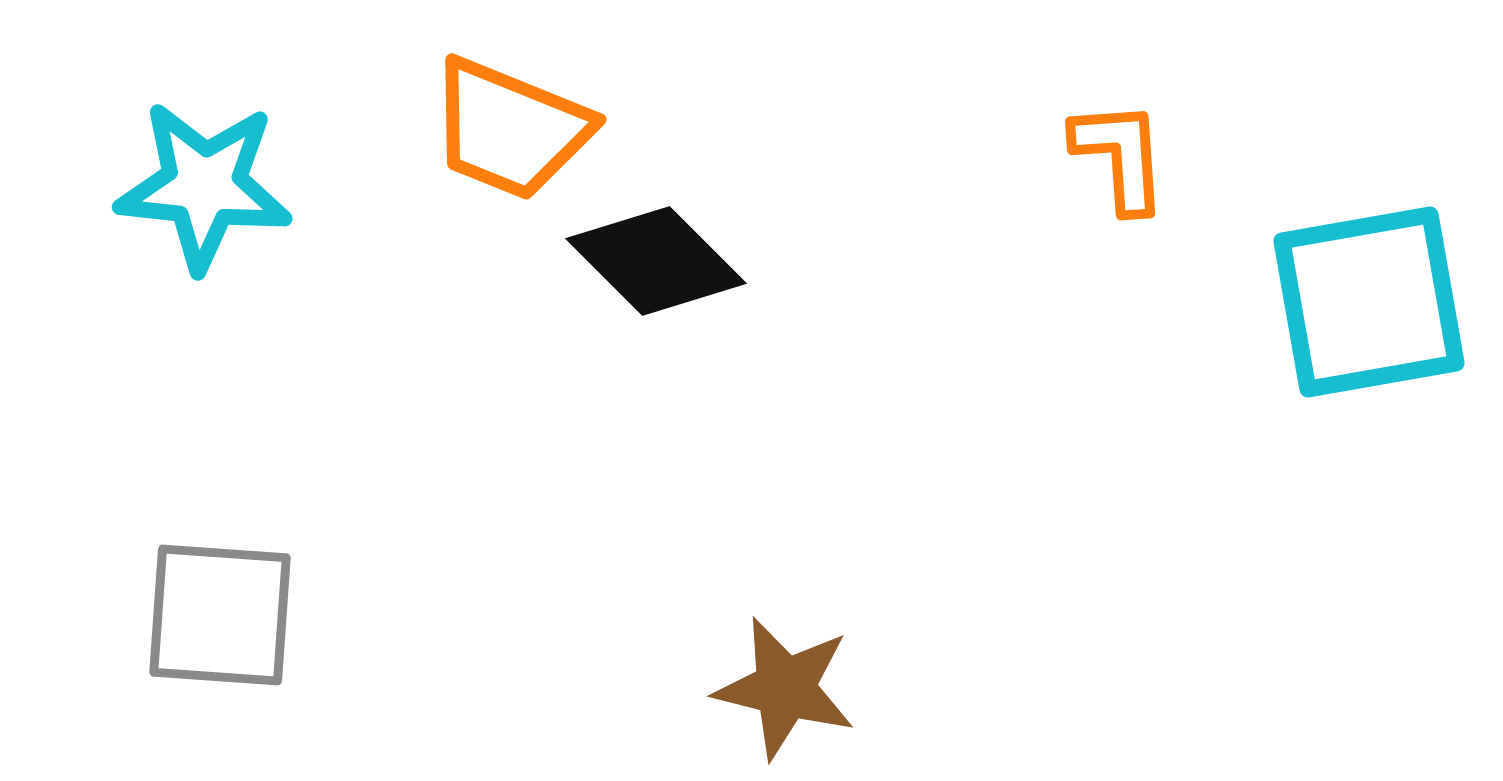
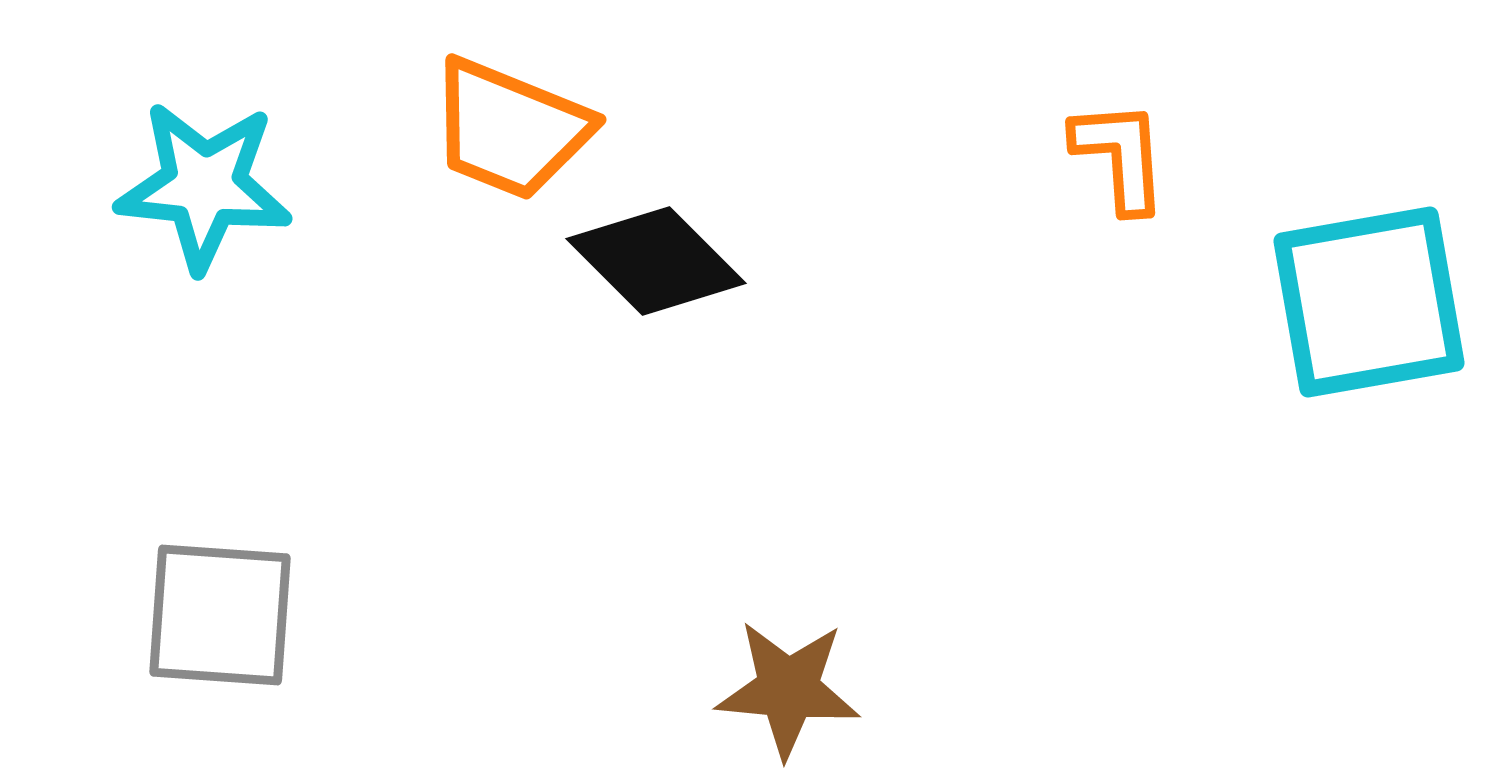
brown star: moved 3 px right, 1 px down; rotated 9 degrees counterclockwise
